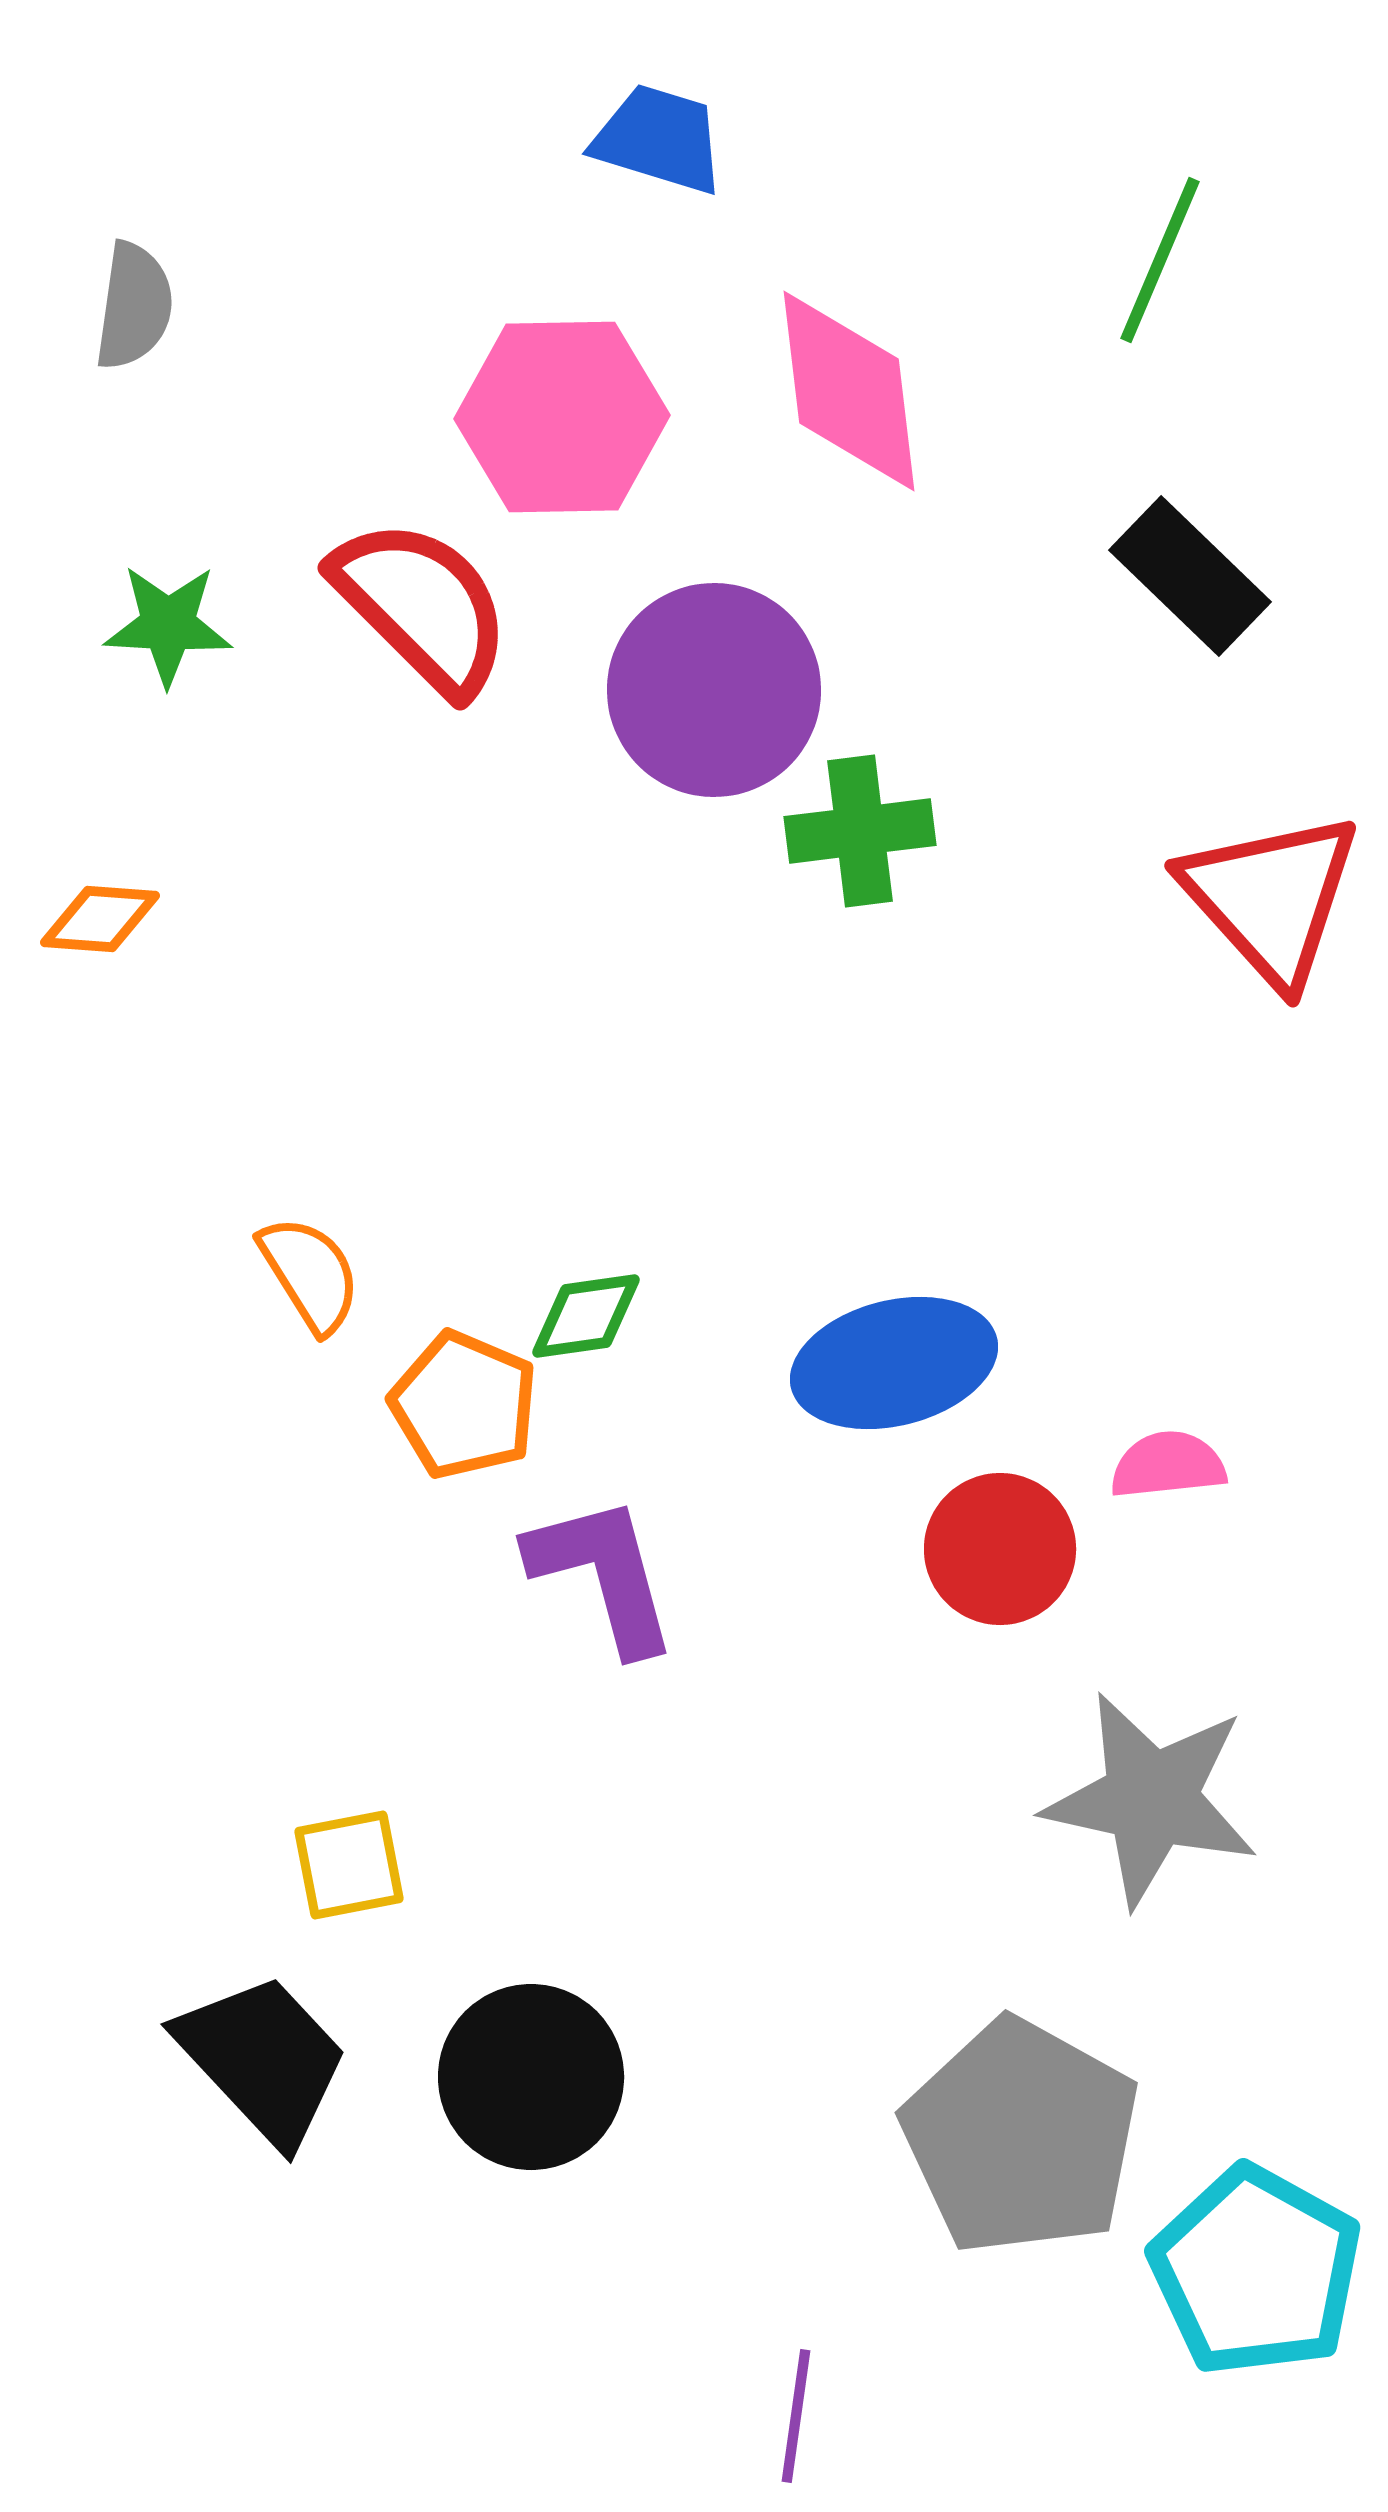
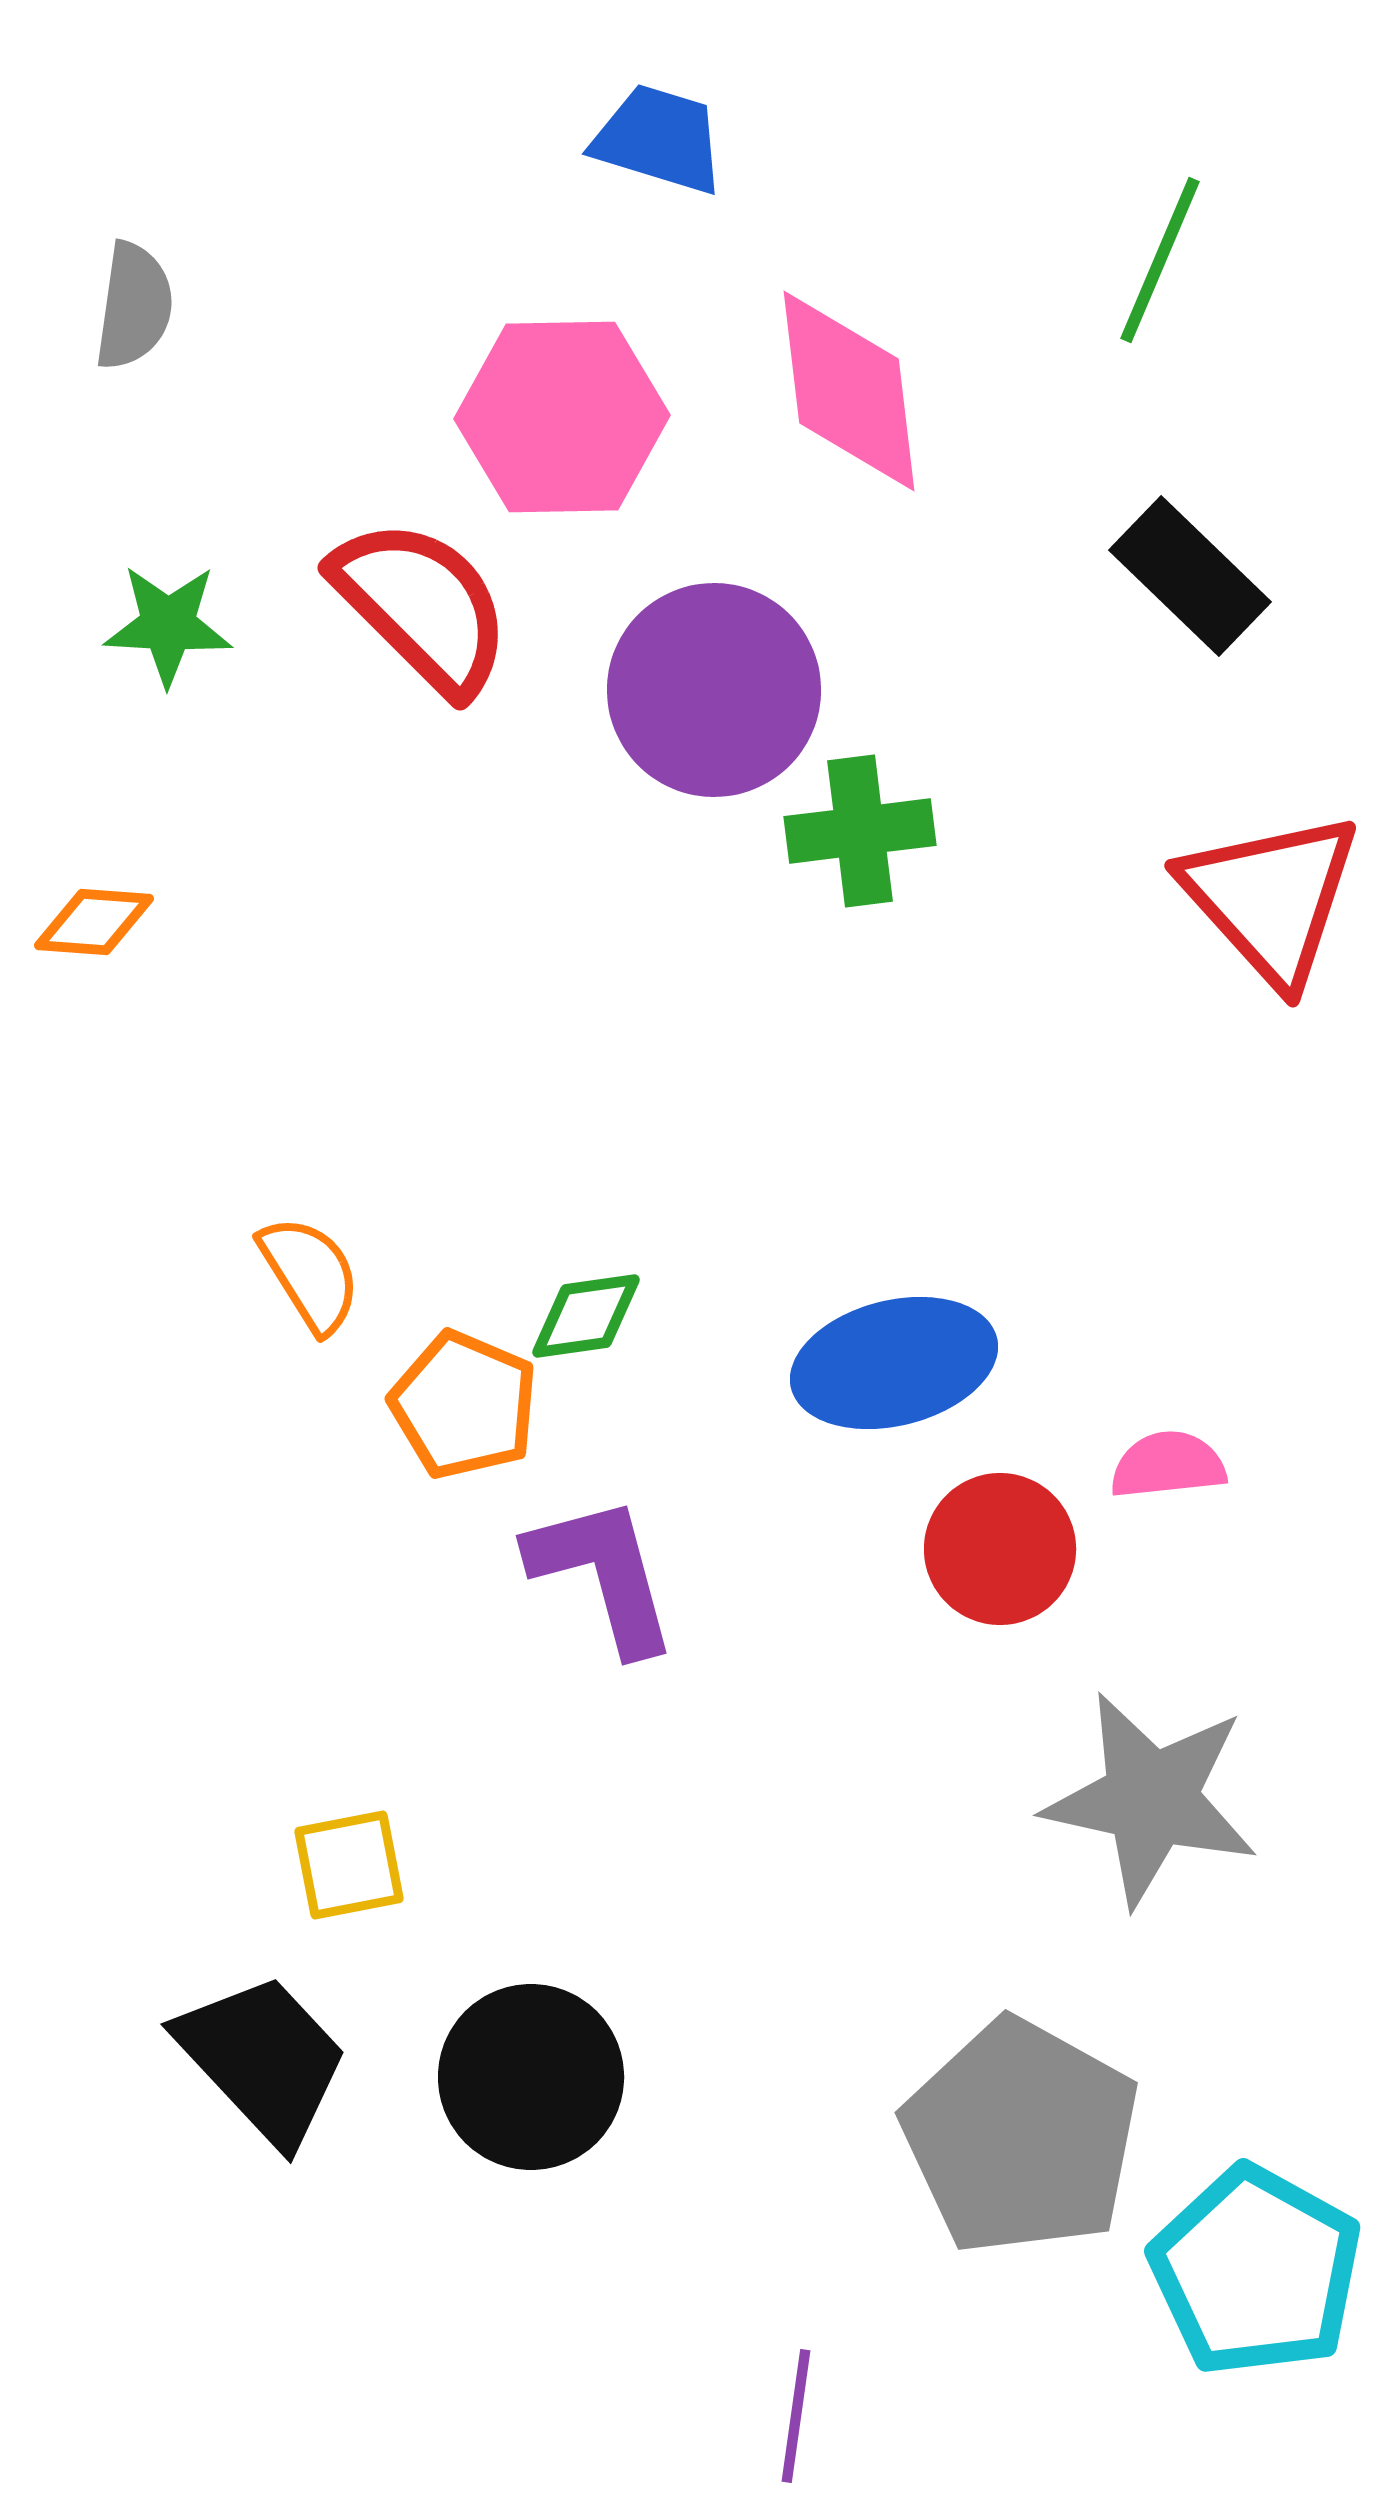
orange diamond: moved 6 px left, 3 px down
